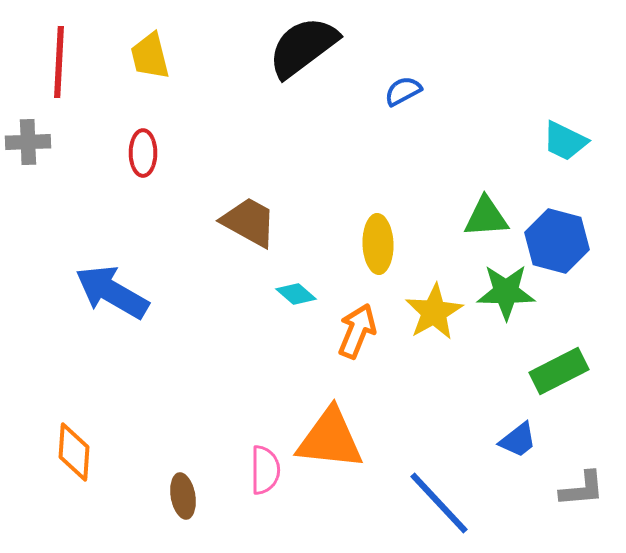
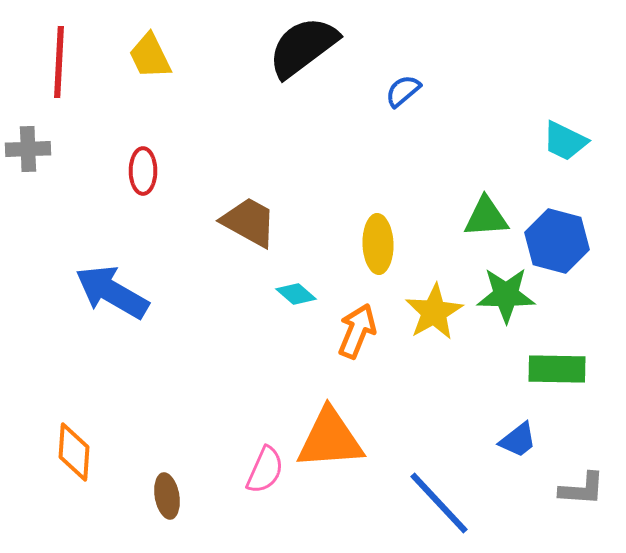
yellow trapezoid: rotated 12 degrees counterclockwise
blue semicircle: rotated 12 degrees counterclockwise
gray cross: moved 7 px down
red ellipse: moved 18 px down
green star: moved 3 px down
green rectangle: moved 2 px left, 2 px up; rotated 28 degrees clockwise
orange triangle: rotated 10 degrees counterclockwise
pink semicircle: rotated 24 degrees clockwise
gray L-shape: rotated 9 degrees clockwise
brown ellipse: moved 16 px left
